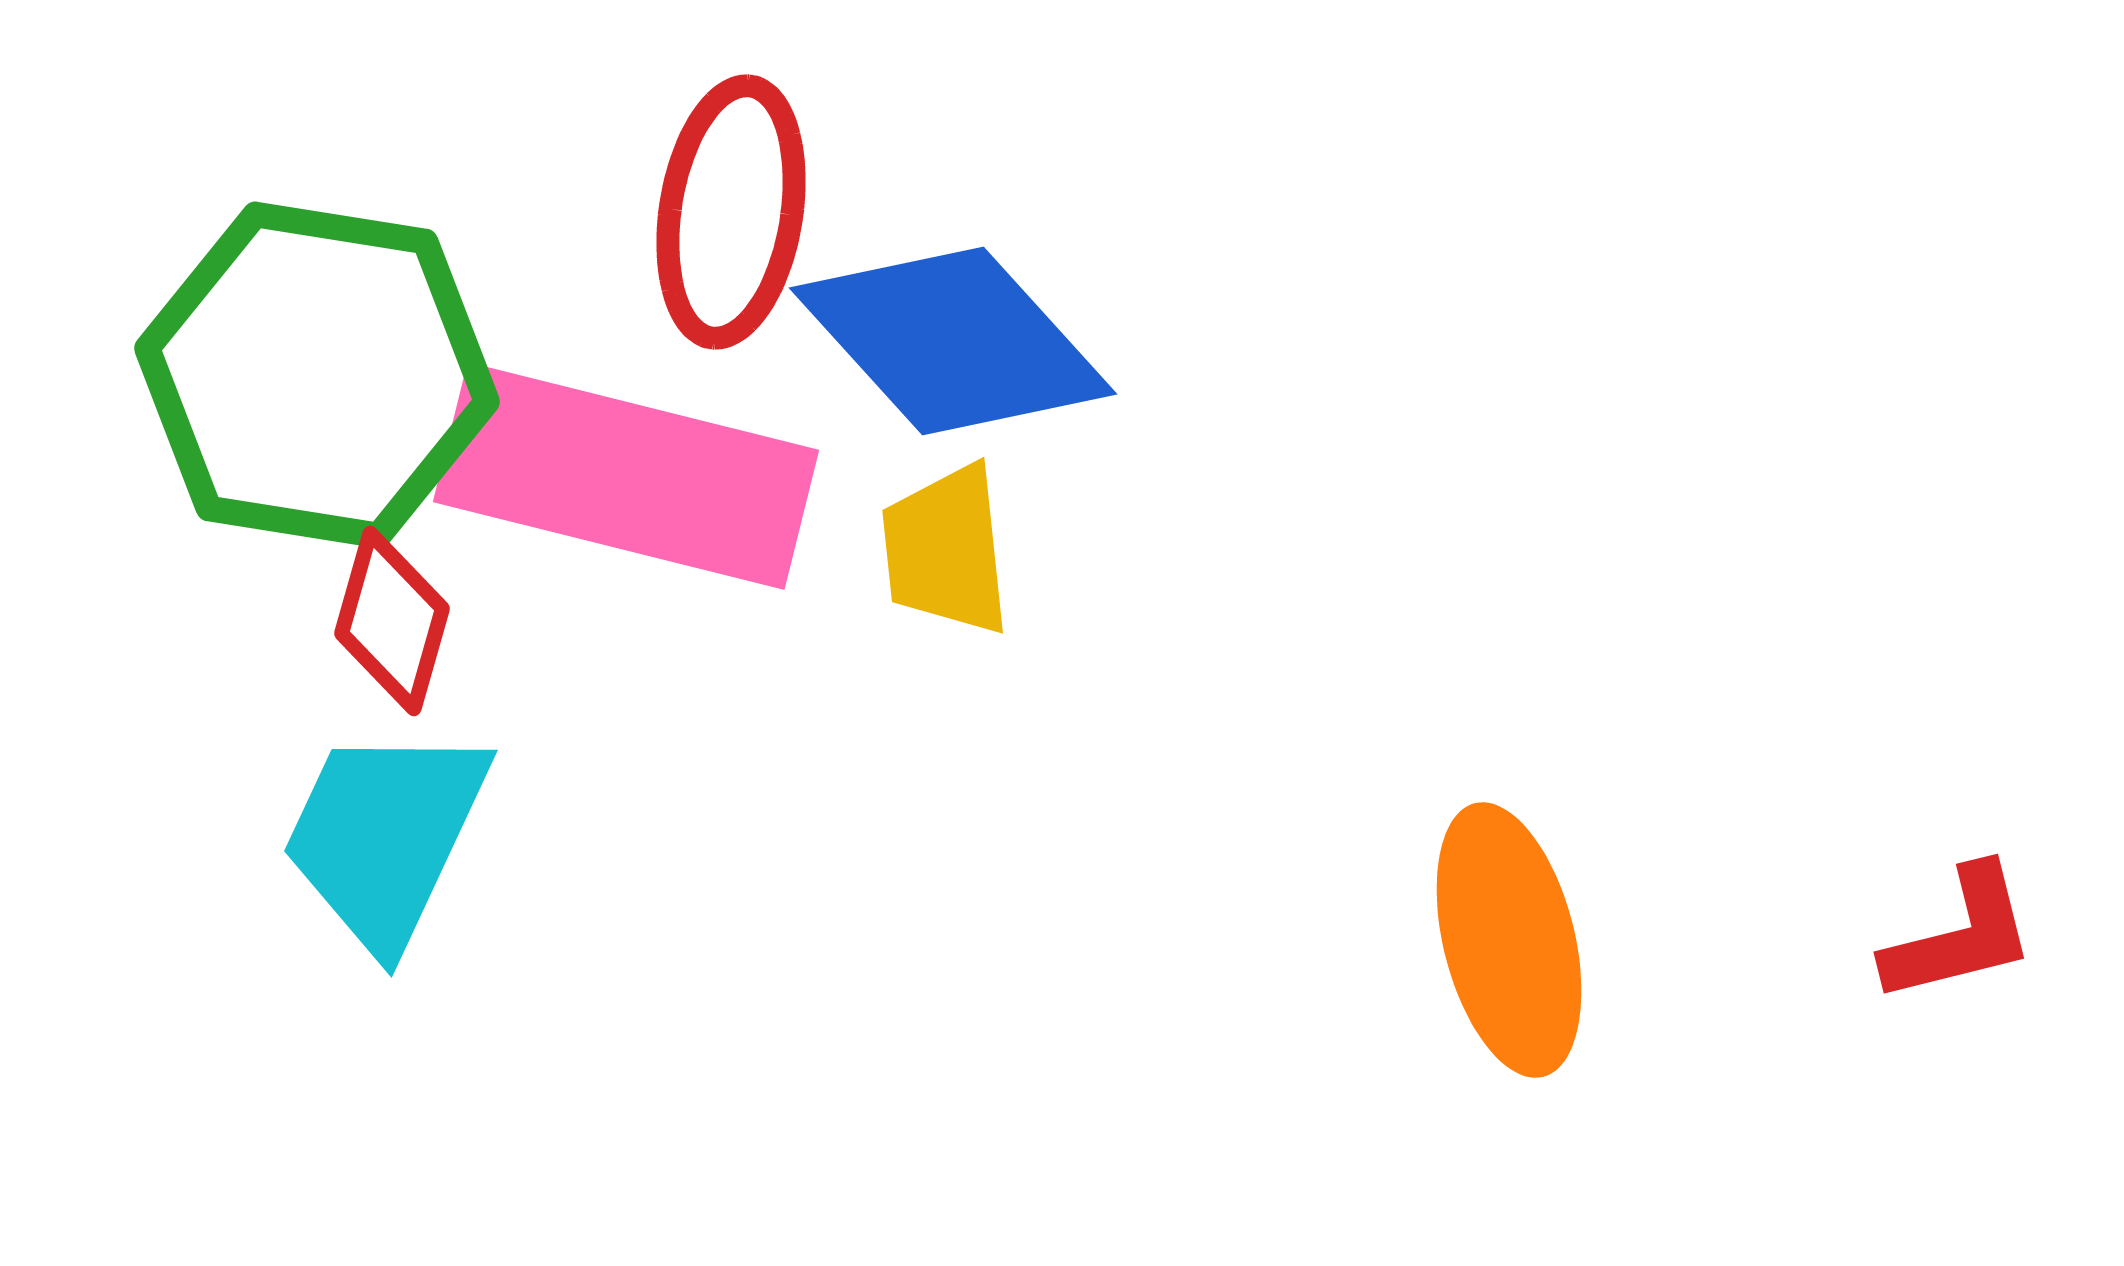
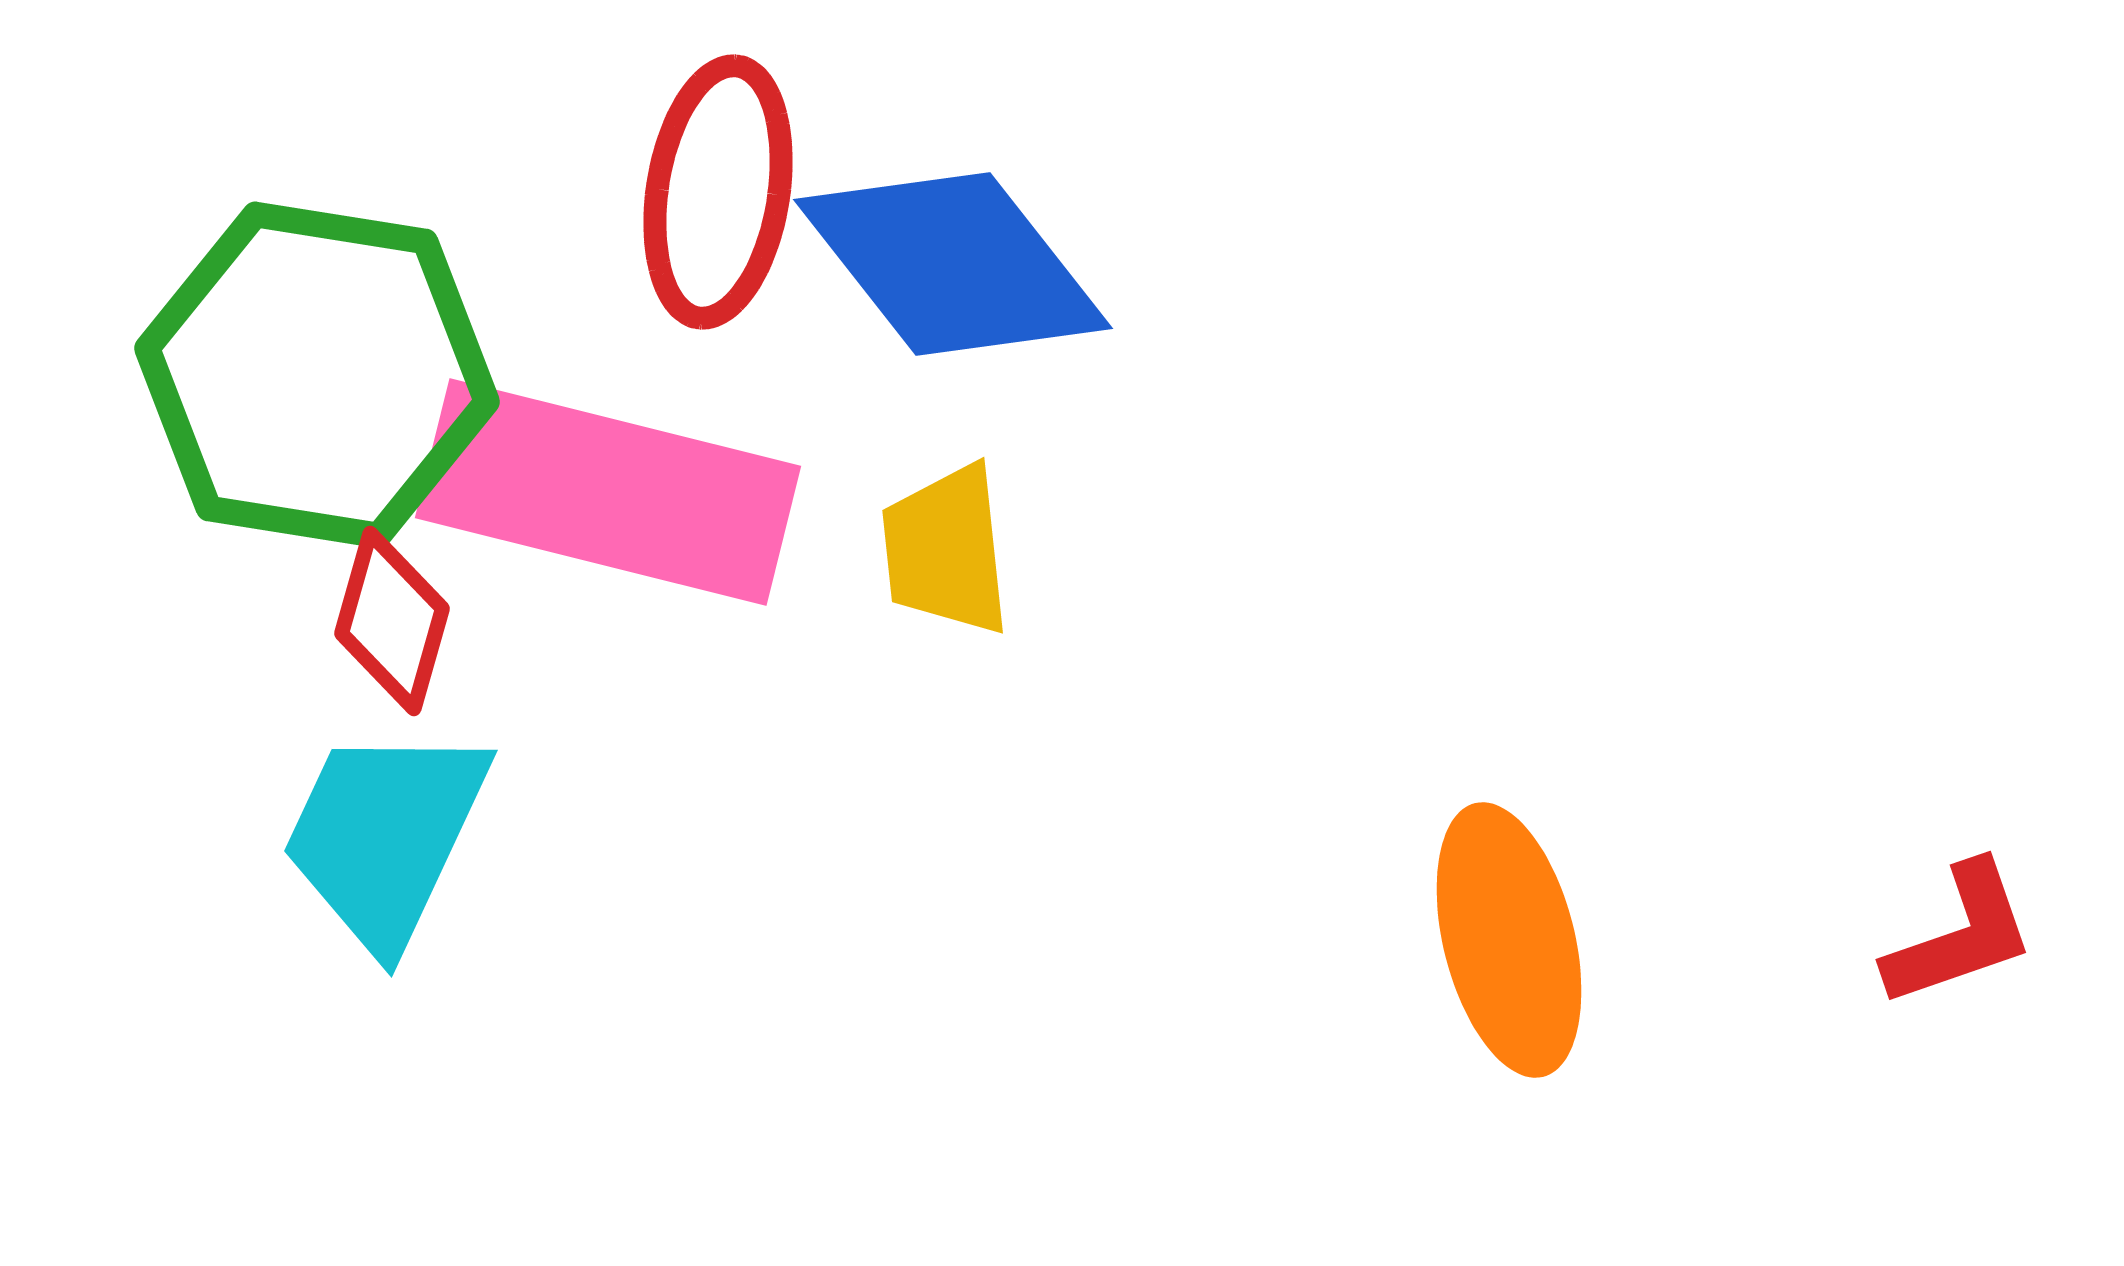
red ellipse: moved 13 px left, 20 px up
blue diamond: moved 77 px up; rotated 4 degrees clockwise
pink rectangle: moved 18 px left, 16 px down
red L-shape: rotated 5 degrees counterclockwise
